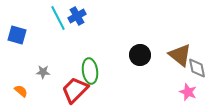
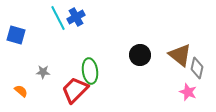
blue cross: moved 1 px left, 1 px down
blue square: moved 1 px left
gray diamond: rotated 25 degrees clockwise
